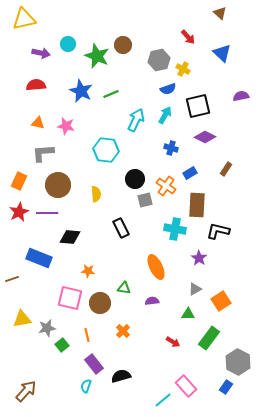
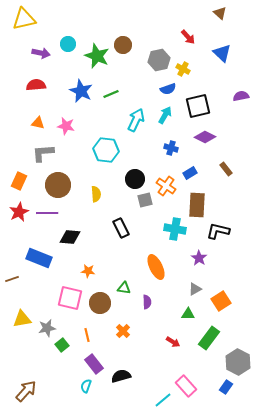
brown rectangle at (226, 169): rotated 72 degrees counterclockwise
purple semicircle at (152, 301): moved 5 px left, 1 px down; rotated 96 degrees clockwise
